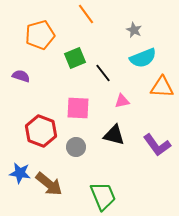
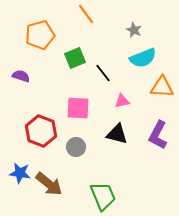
black triangle: moved 3 px right, 1 px up
purple L-shape: moved 1 px right, 10 px up; rotated 64 degrees clockwise
